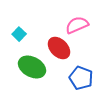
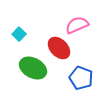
green ellipse: moved 1 px right, 1 px down
